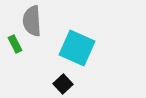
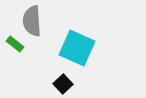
green rectangle: rotated 24 degrees counterclockwise
